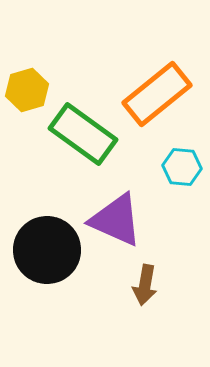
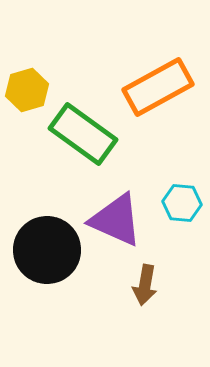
orange rectangle: moved 1 px right, 7 px up; rotated 10 degrees clockwise
cyan hexagon: moved 36 px down
